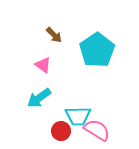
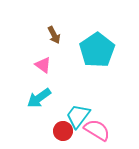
brown arrow: rotated 18 degrees clockwise
cyan trapezoid: rotated 128 degrees clockwise
red circle: moved 2 px right
